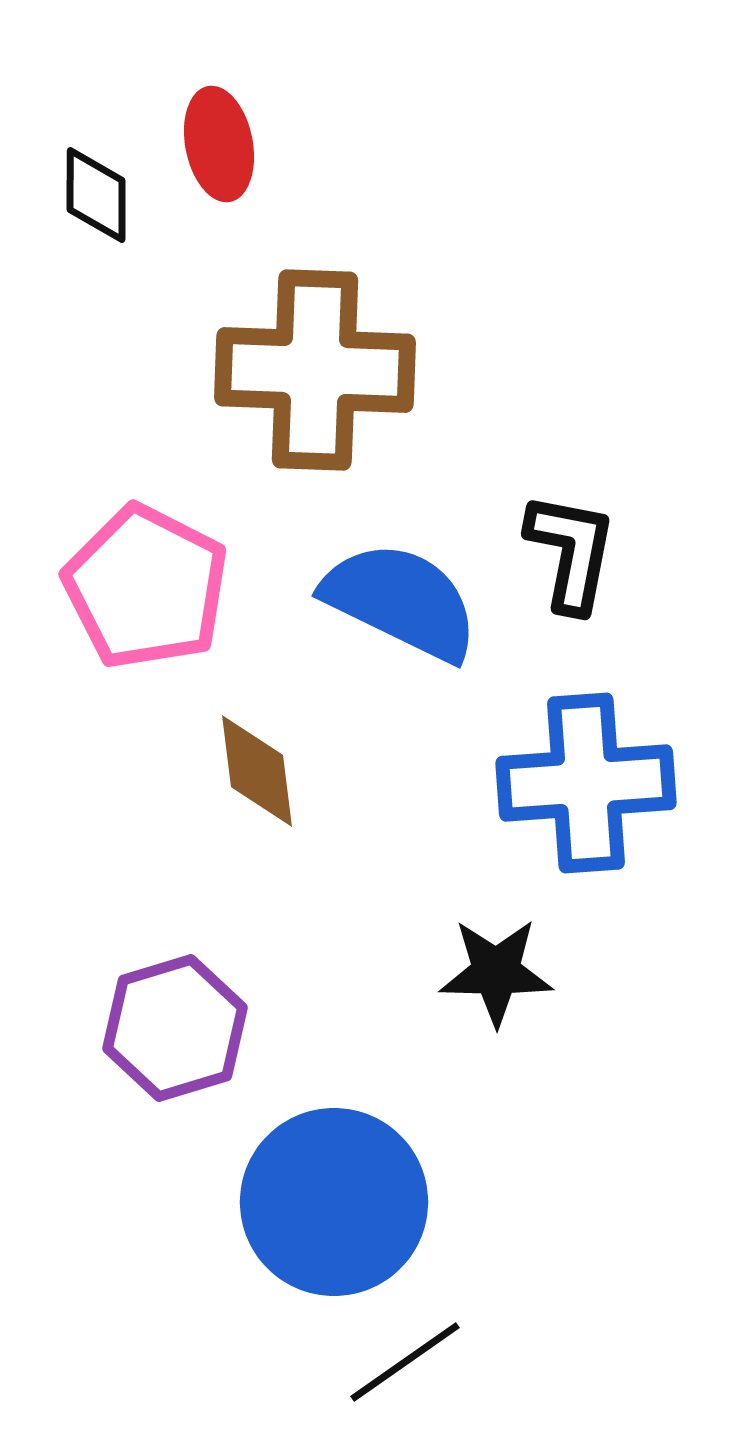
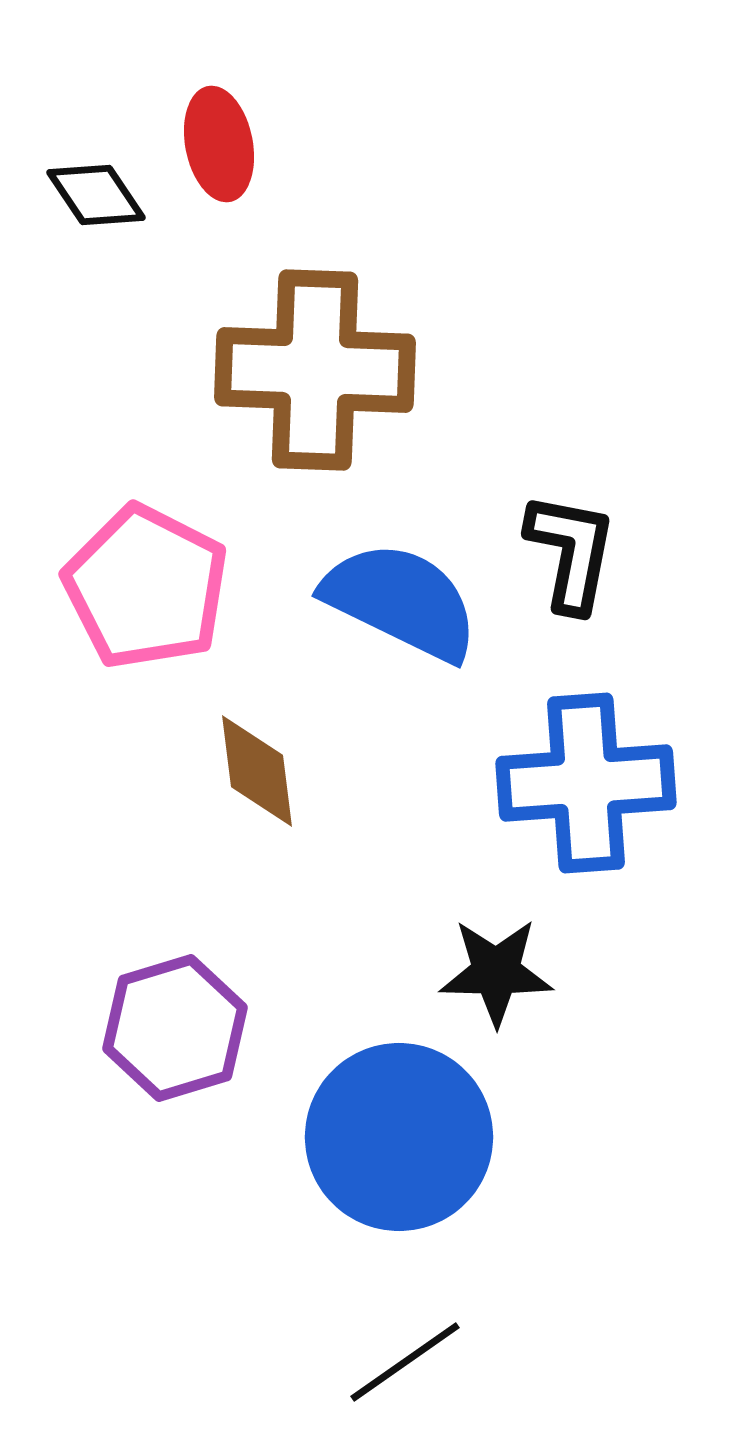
black diamond: rotated 34 degrees counterclockwise
blue circle: moved 65 px right, 65 px up
